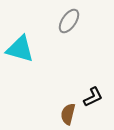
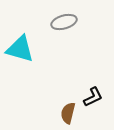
gray ellipse: moved 5 px left, 1 px down; rotated 40 degrees clockwise
brown semicircle: moved 1 px up
